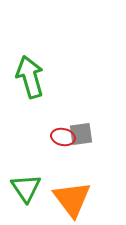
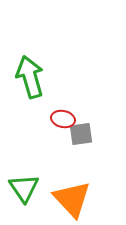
red ellipse: moved 18 px up
green triangle: moved 2 px left
orange triangle: rotated 6 degrees counterclockwise
